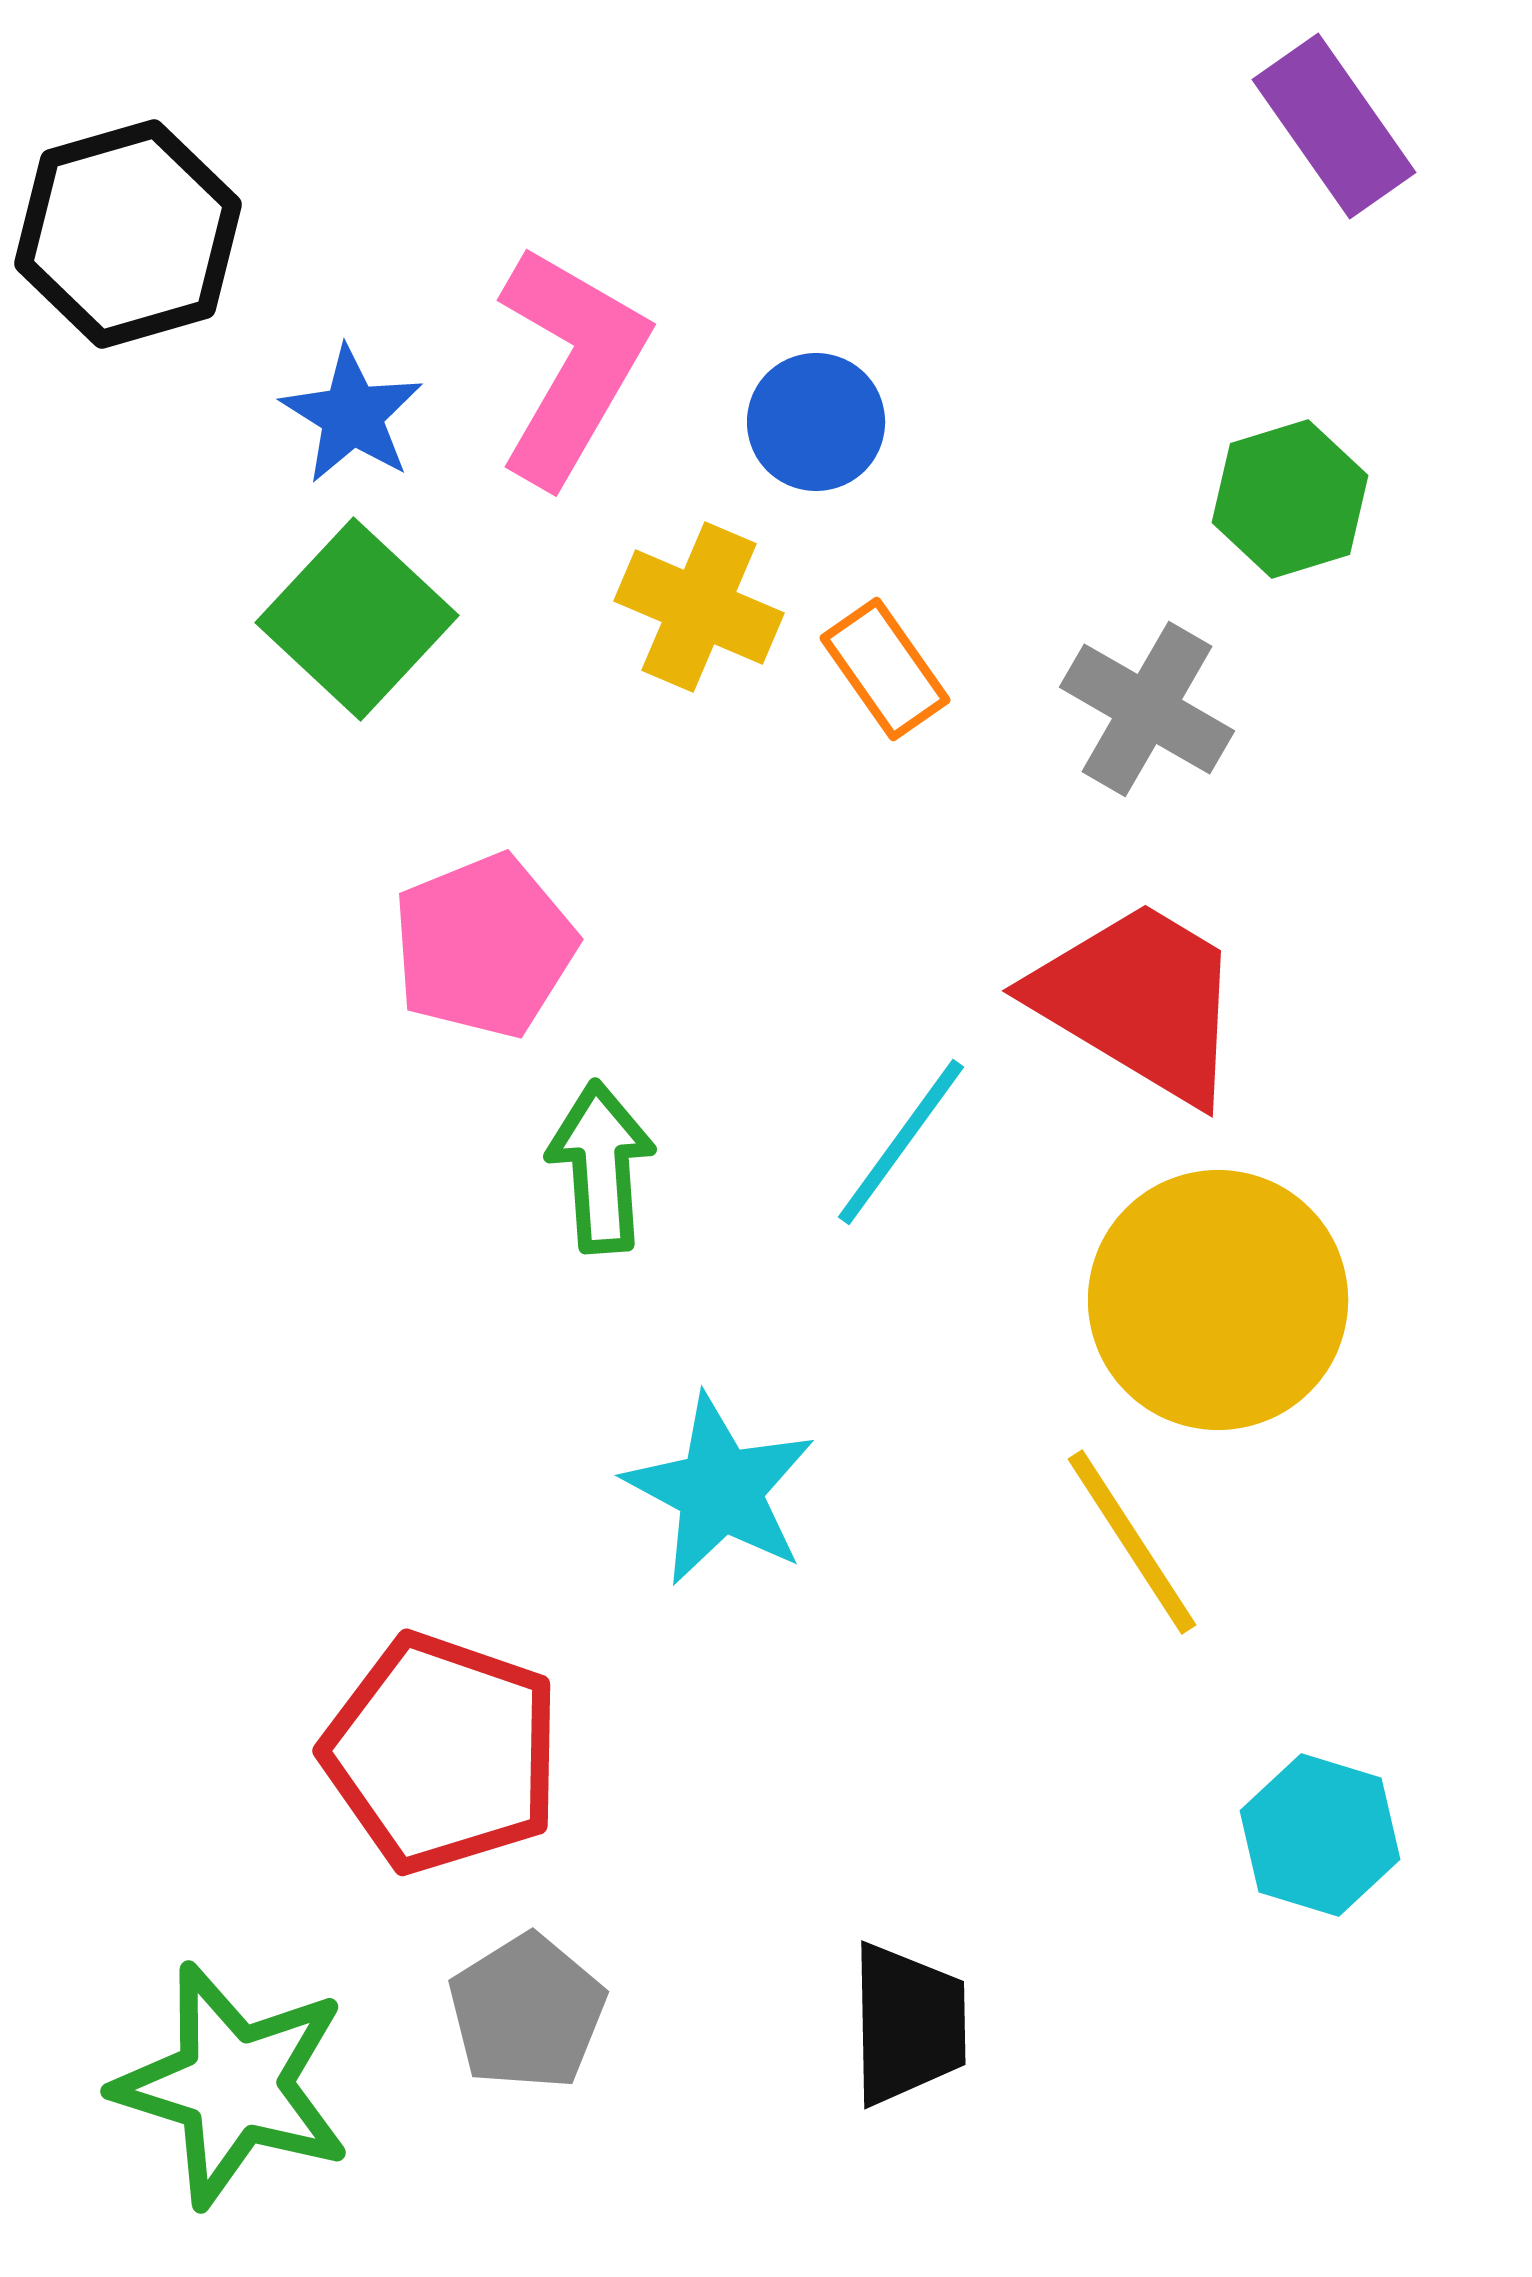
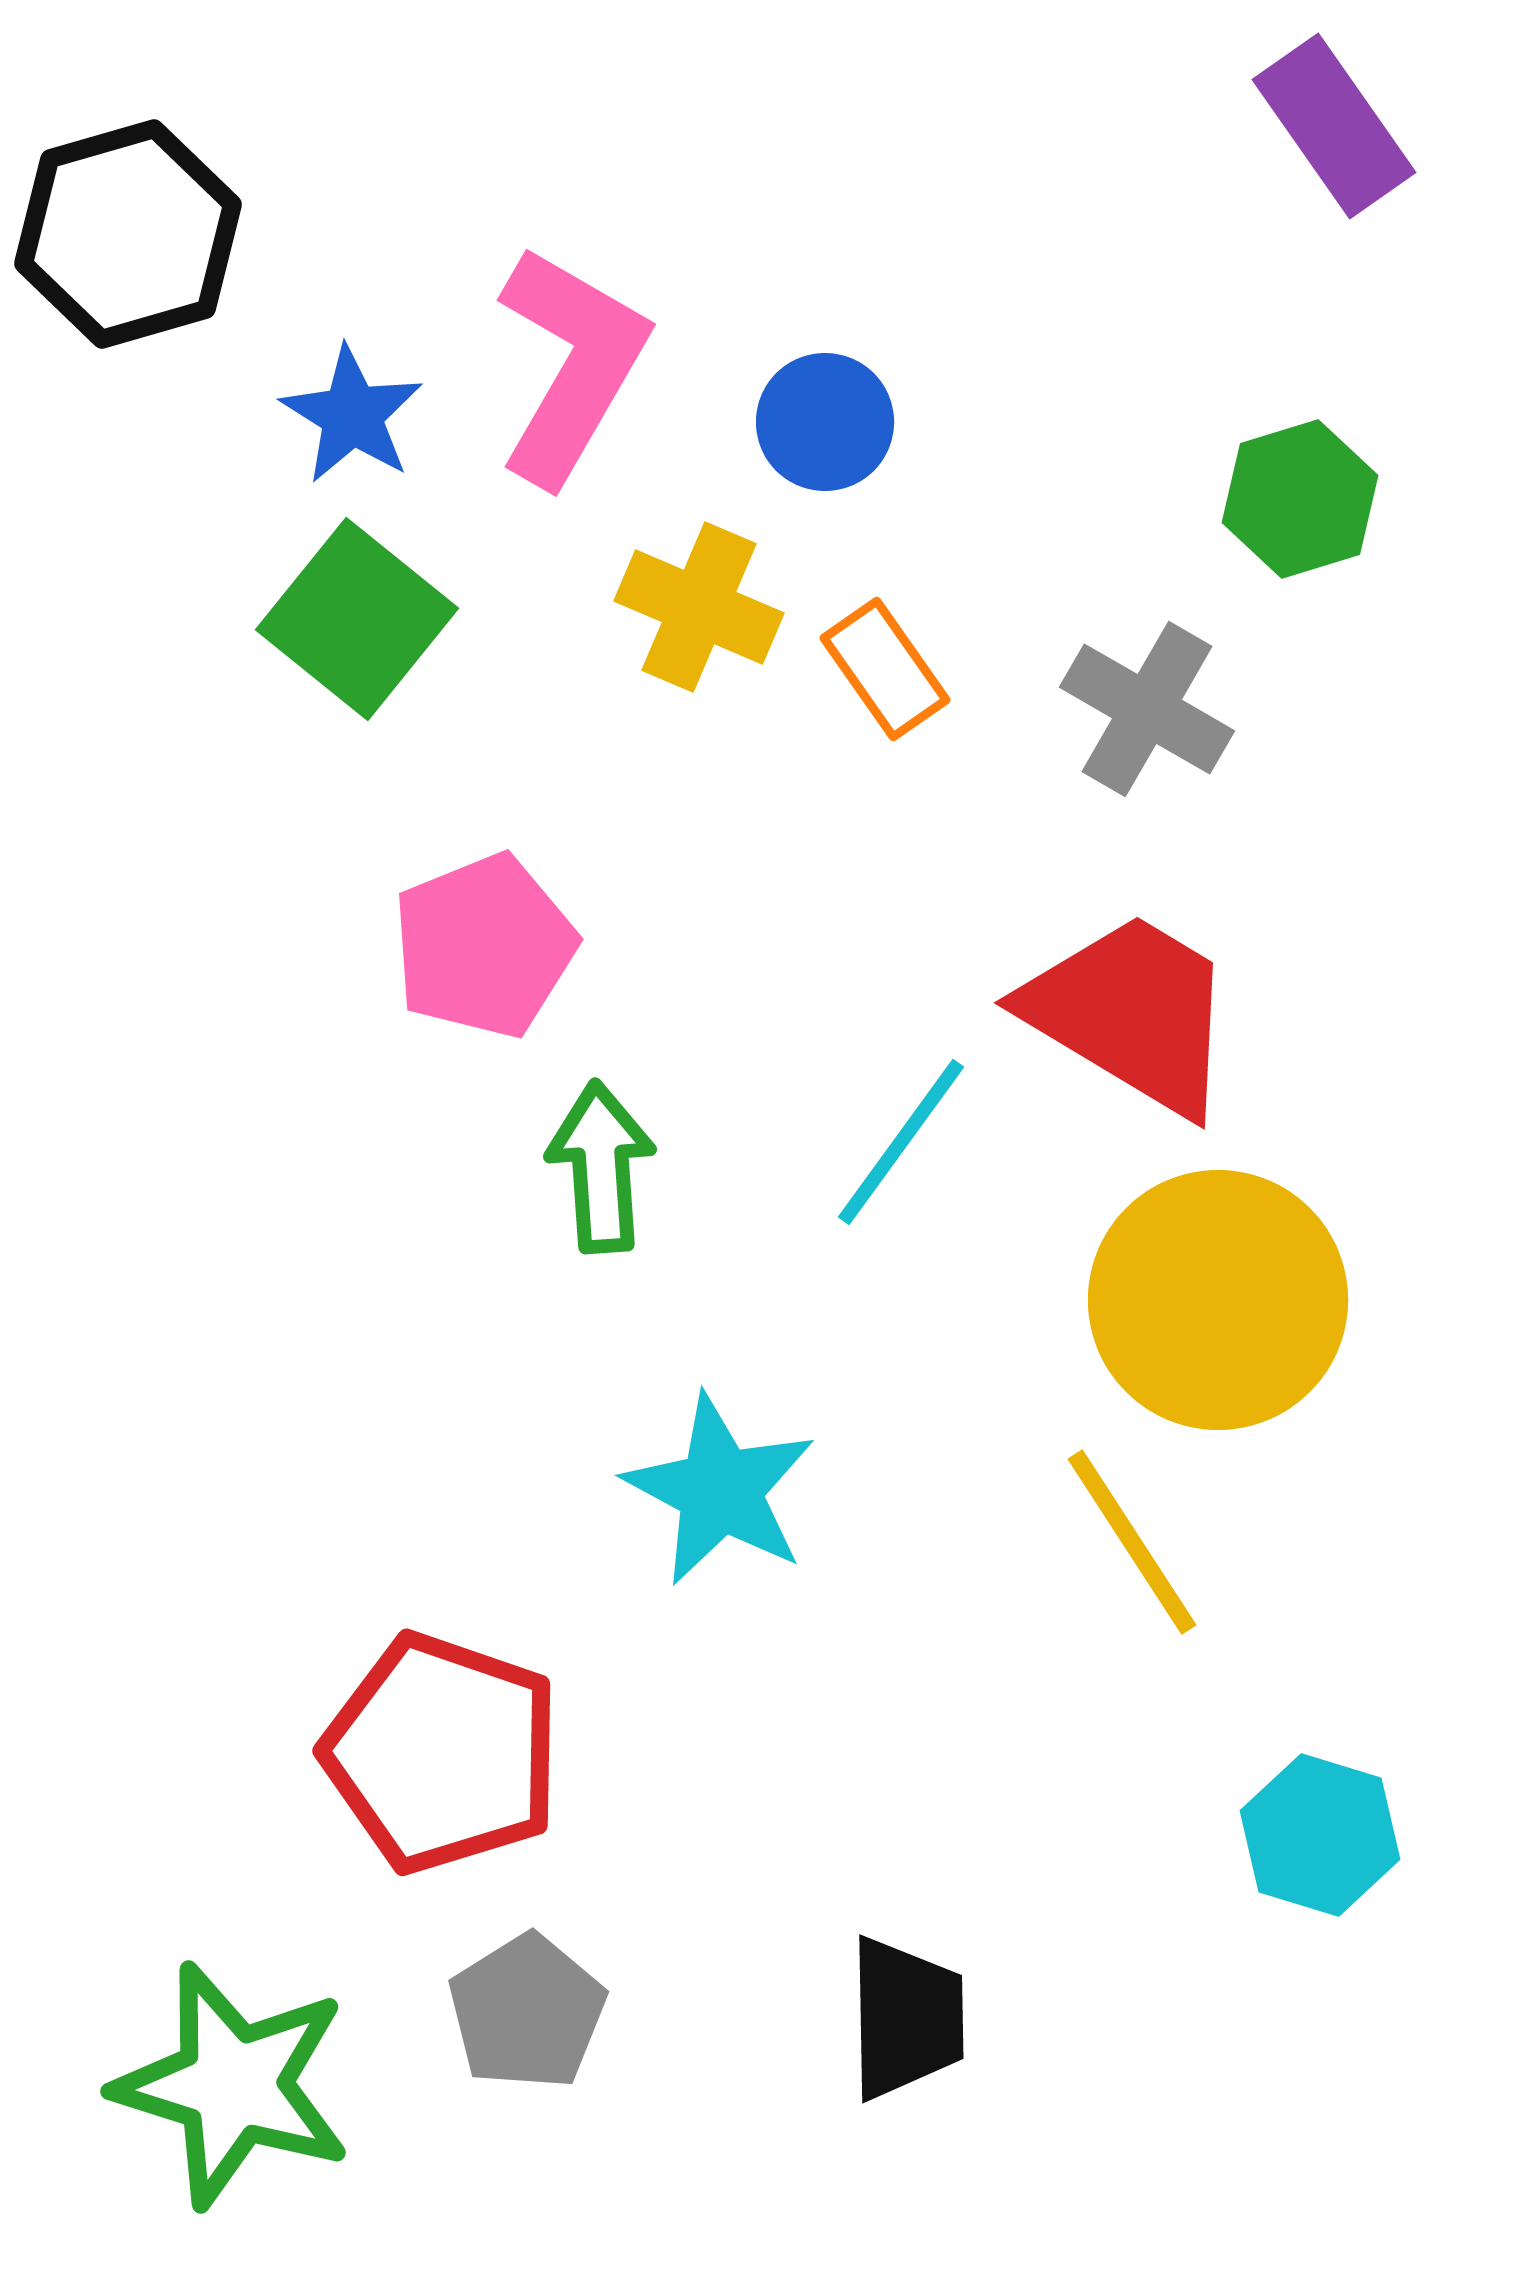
blue circle: moved 9 px right
green hexagon: moved 10 px right
green square: rotated 4 degrees counterclockwise
red trapezoid: moved 8 px left, 12 px down
black trapezoid: moved 2 px left, 6 px up
